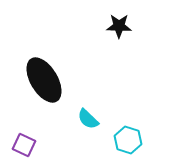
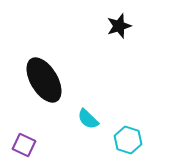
black star: rotated 20 degrees counterclockwise
